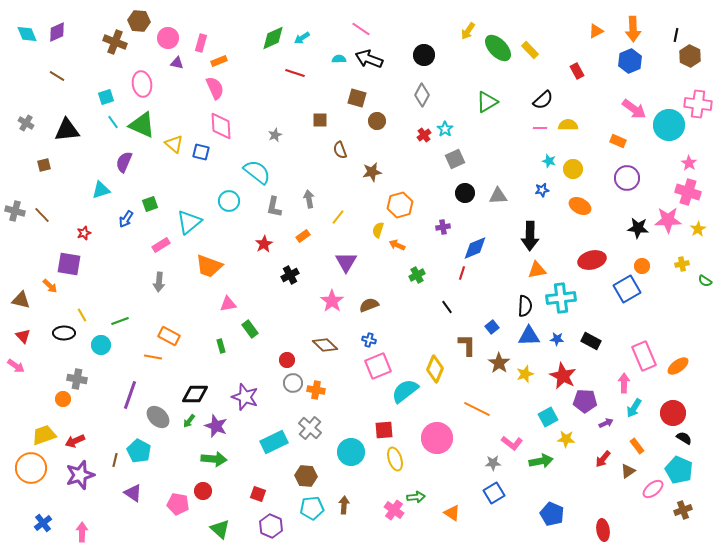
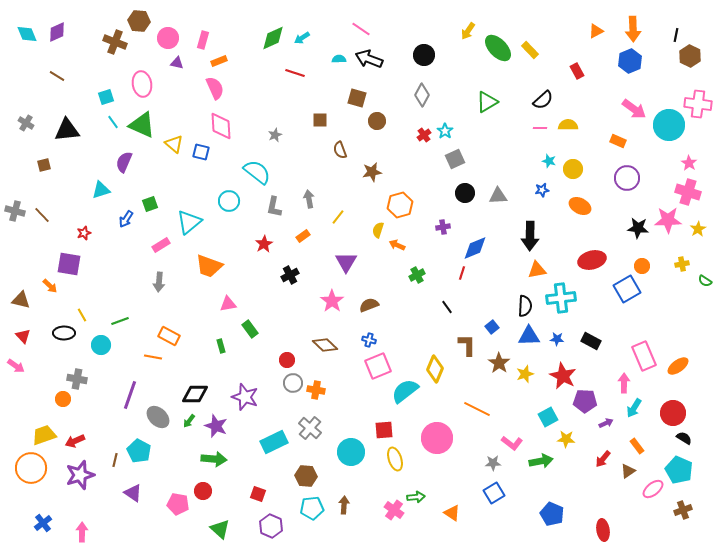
pink rectangle at (201, 43): moved 2 px right, 3 px up
cyan star at (445, 129): moved 2 px down
